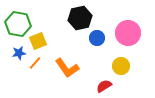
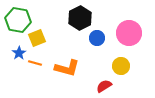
black hexagon: rotated 15 degrees counterclockwise
green hexagon: moved 4 px up
pink circle: moved 1 px right
yellow square: moved 1 px left, 3 px up
blue star: rotated 24 degrees counterclockwise
orange line: rotated 64 degrees clockwise
orange L-shape: rotated 40 degrees counterclockwise
